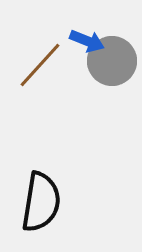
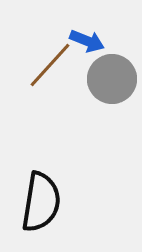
gray circle: moved 18 px down
brown line: moved 10 px right
